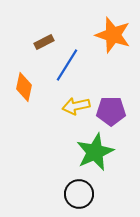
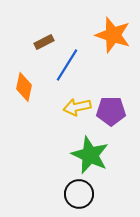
yellow arrow: moved 1 px right, 1 px down
green star: moved 5 px left, 3 px down; rotated 24 degrees counterclockwise
